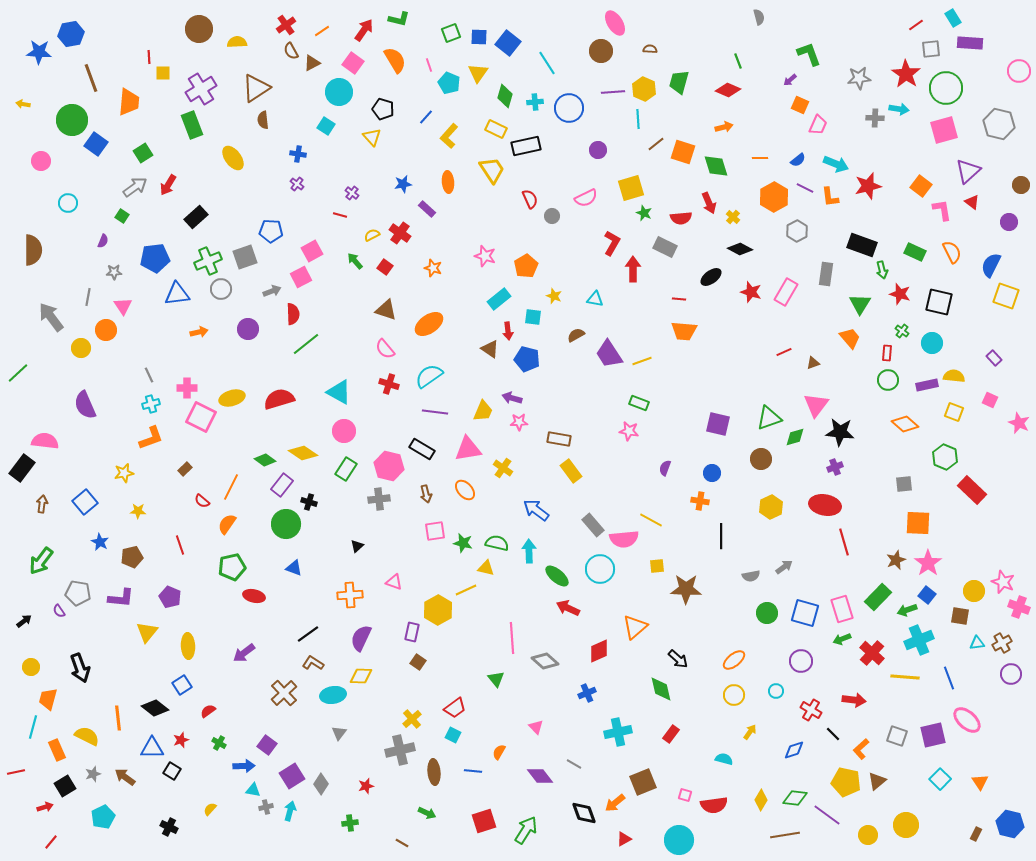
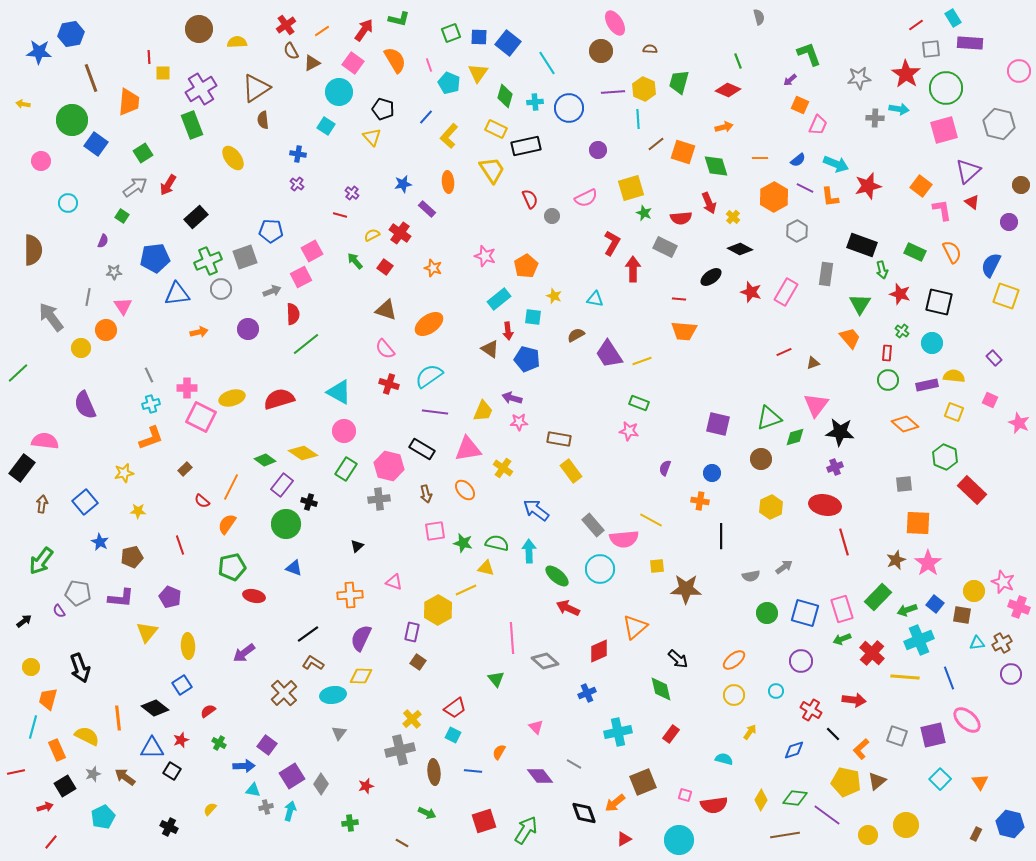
blue square at (927, 595): moved 8 px right, 9 px down
brown square at (960, 616): moved 2 px right, 1 px up
